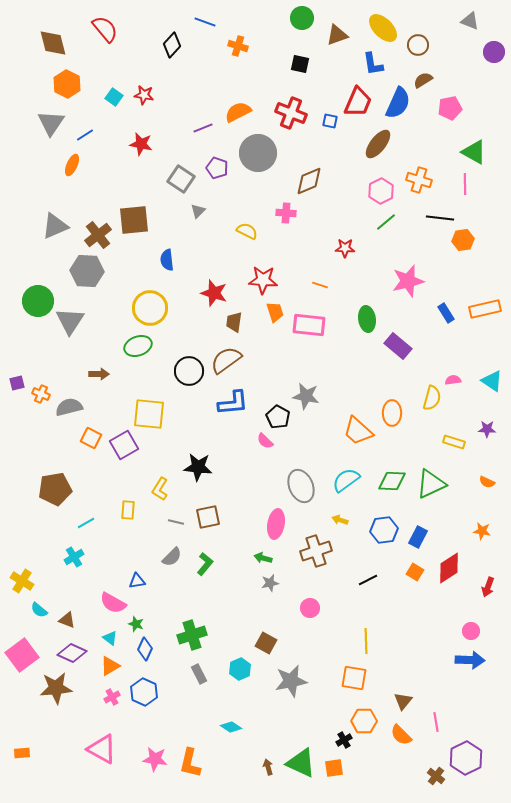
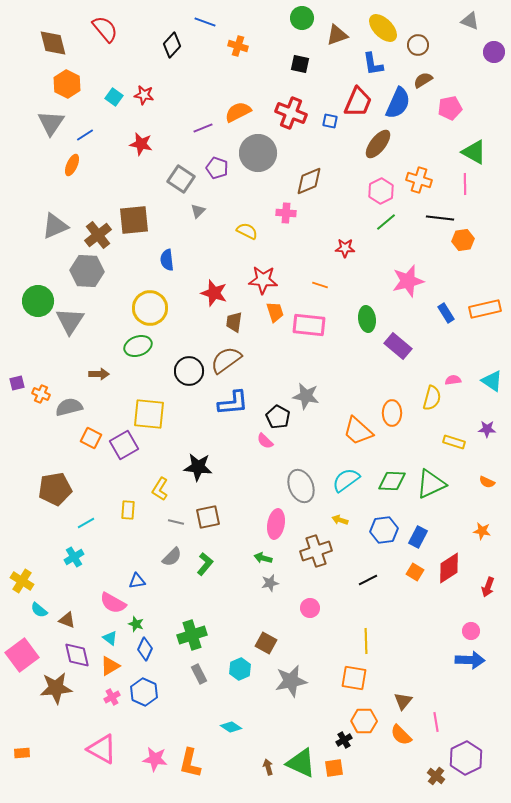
purple diamond at (72, 653): moved 5 px right, 2 px down; rotated 52 degrees clockwise
